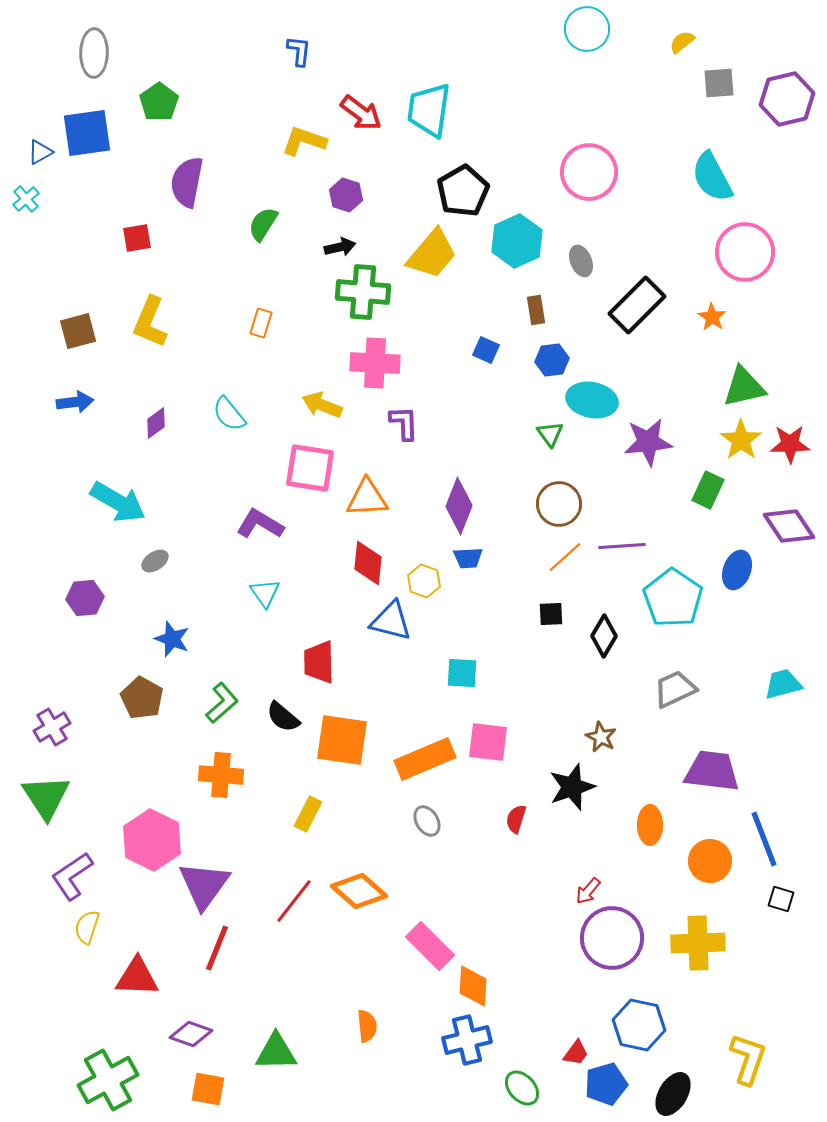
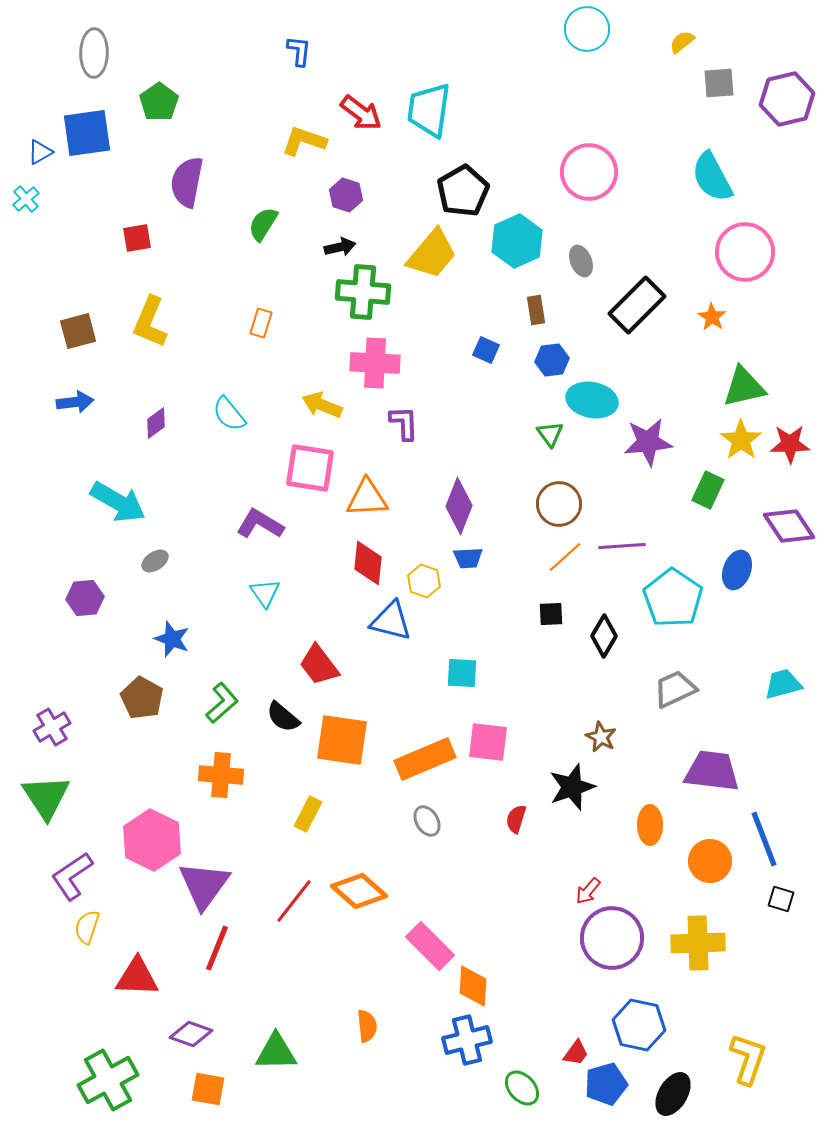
red trapezoid at (319, 662): moved 3 px down; rotated 36 degrees counterclockwise
